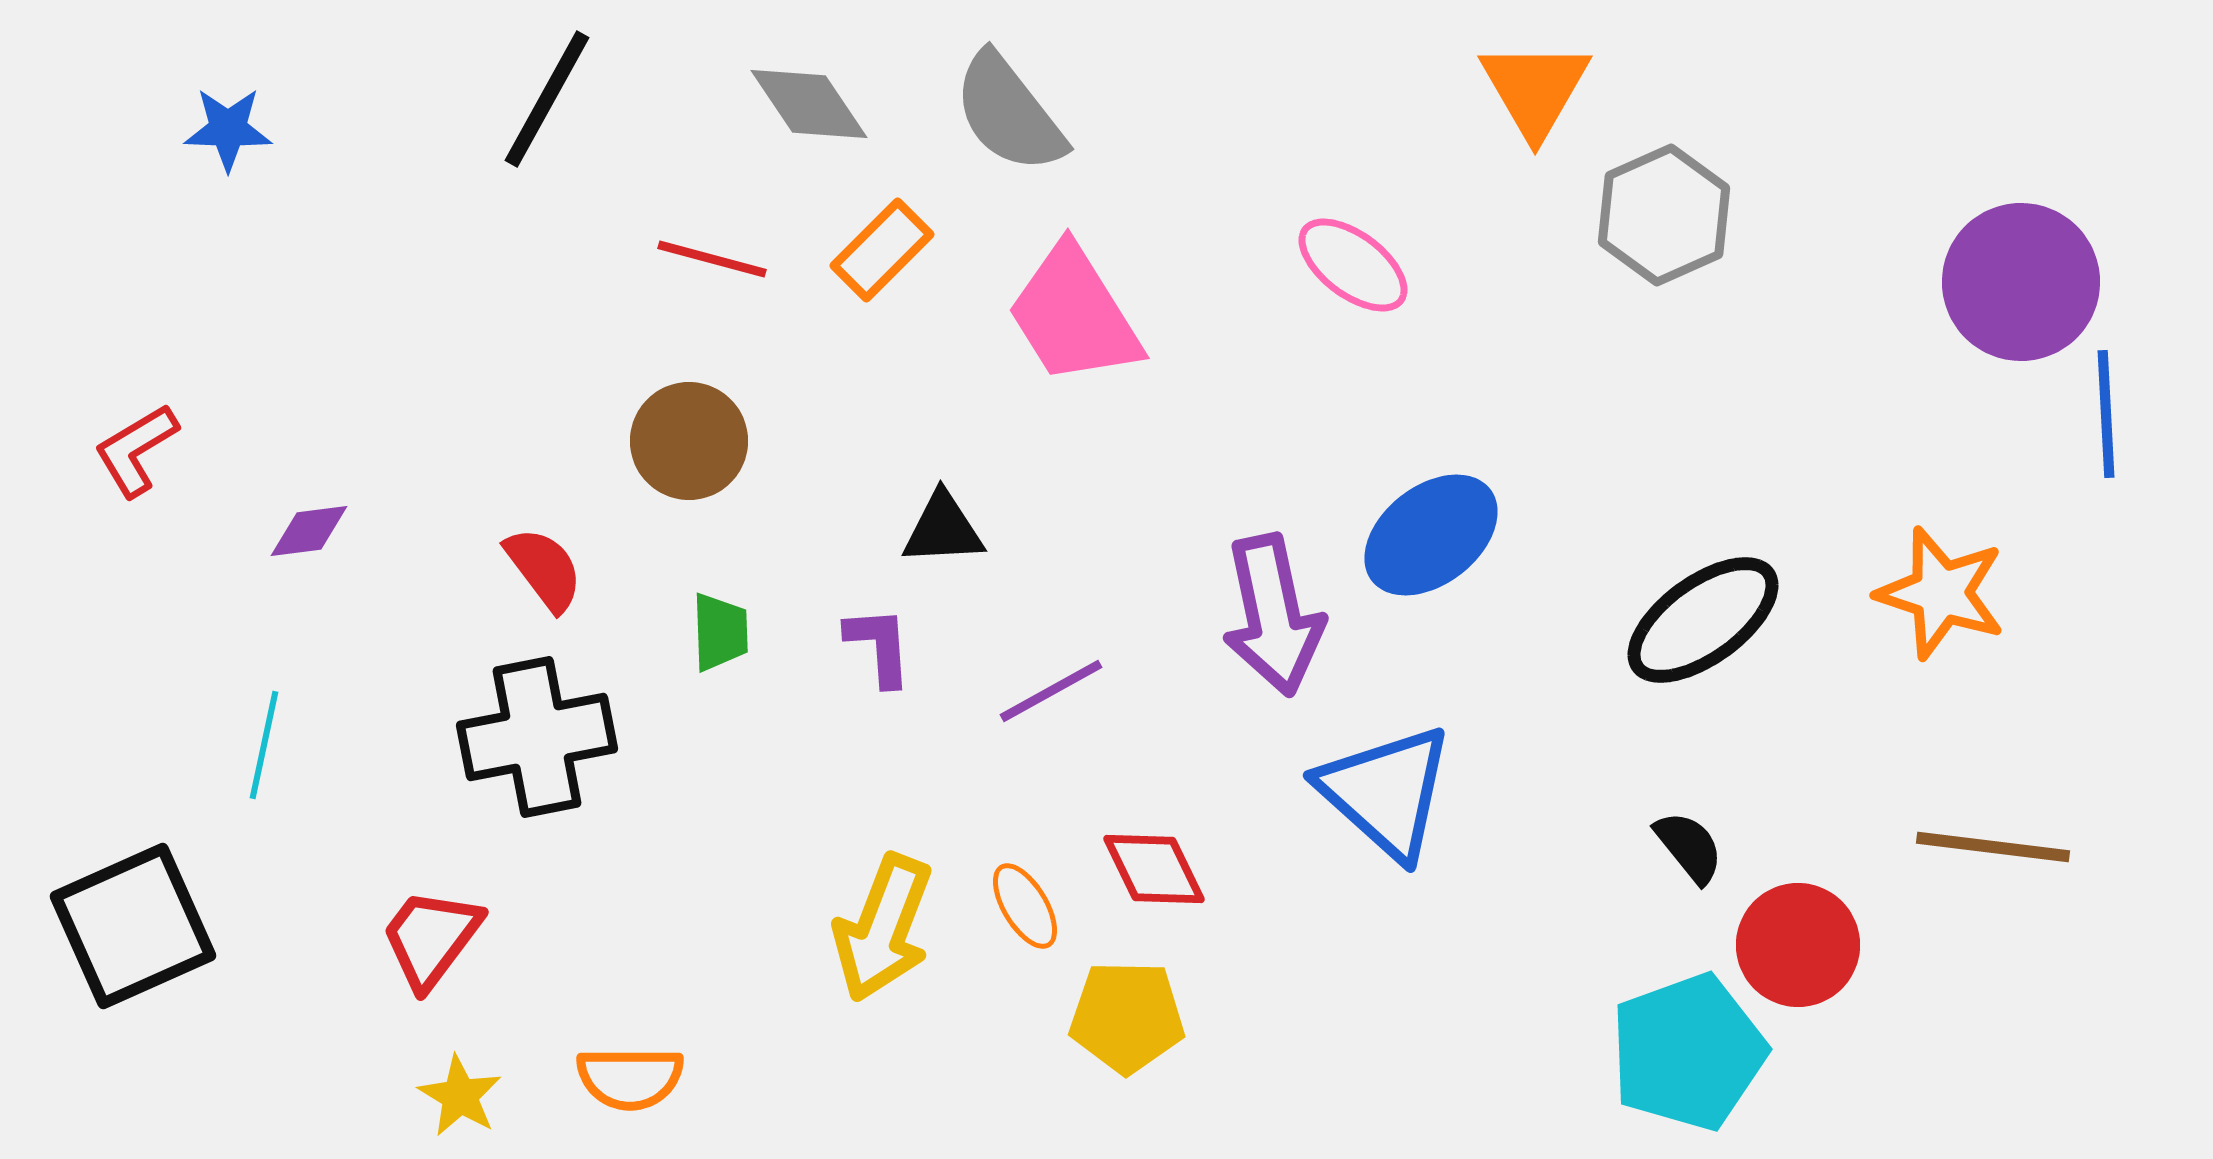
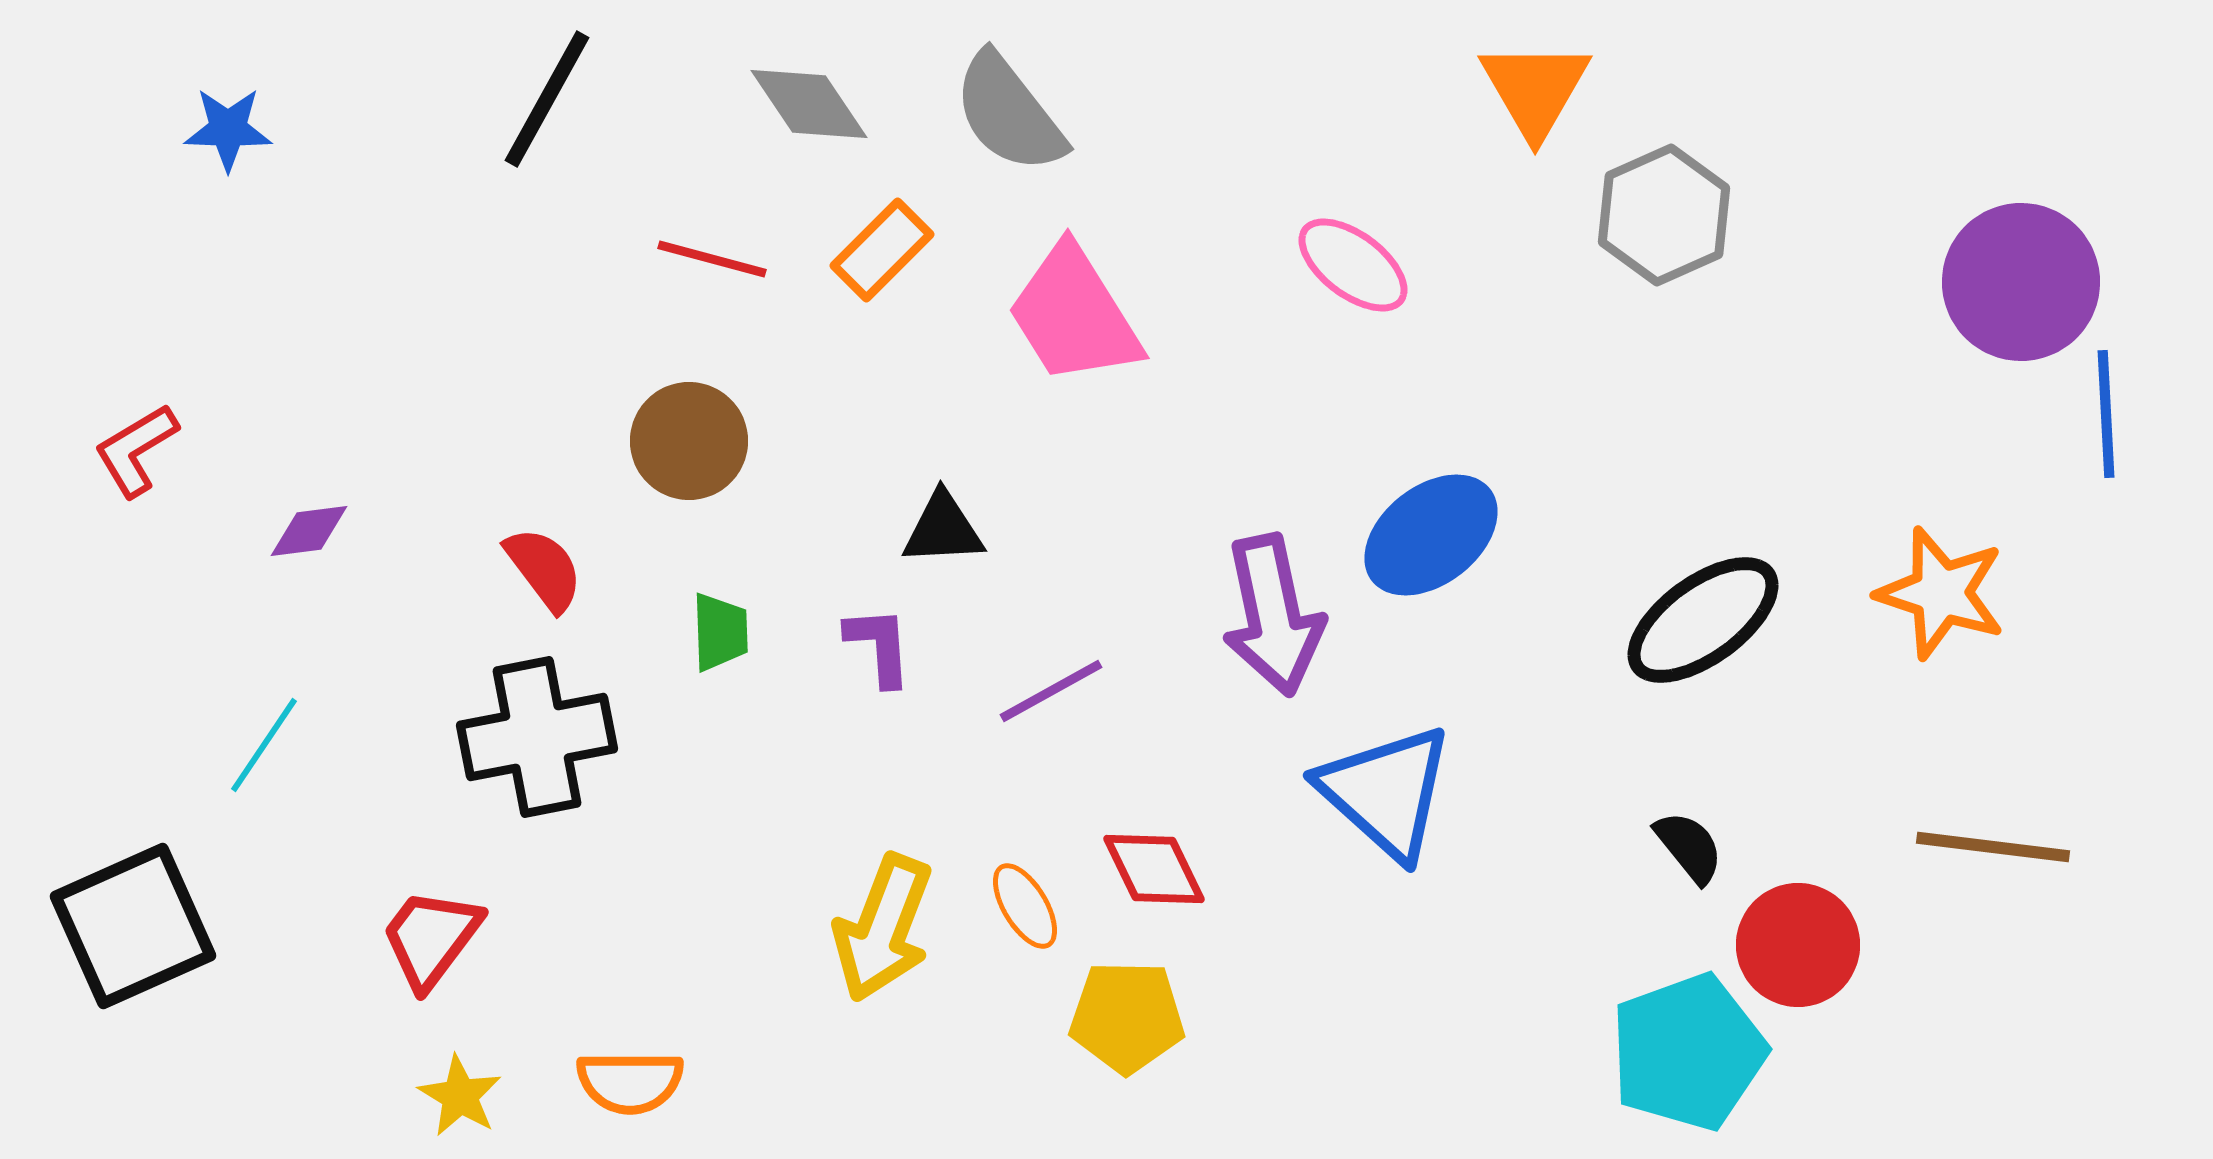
cyan line: rotated 22 degrees clockwise
orange semicircle: moved 4 px down
